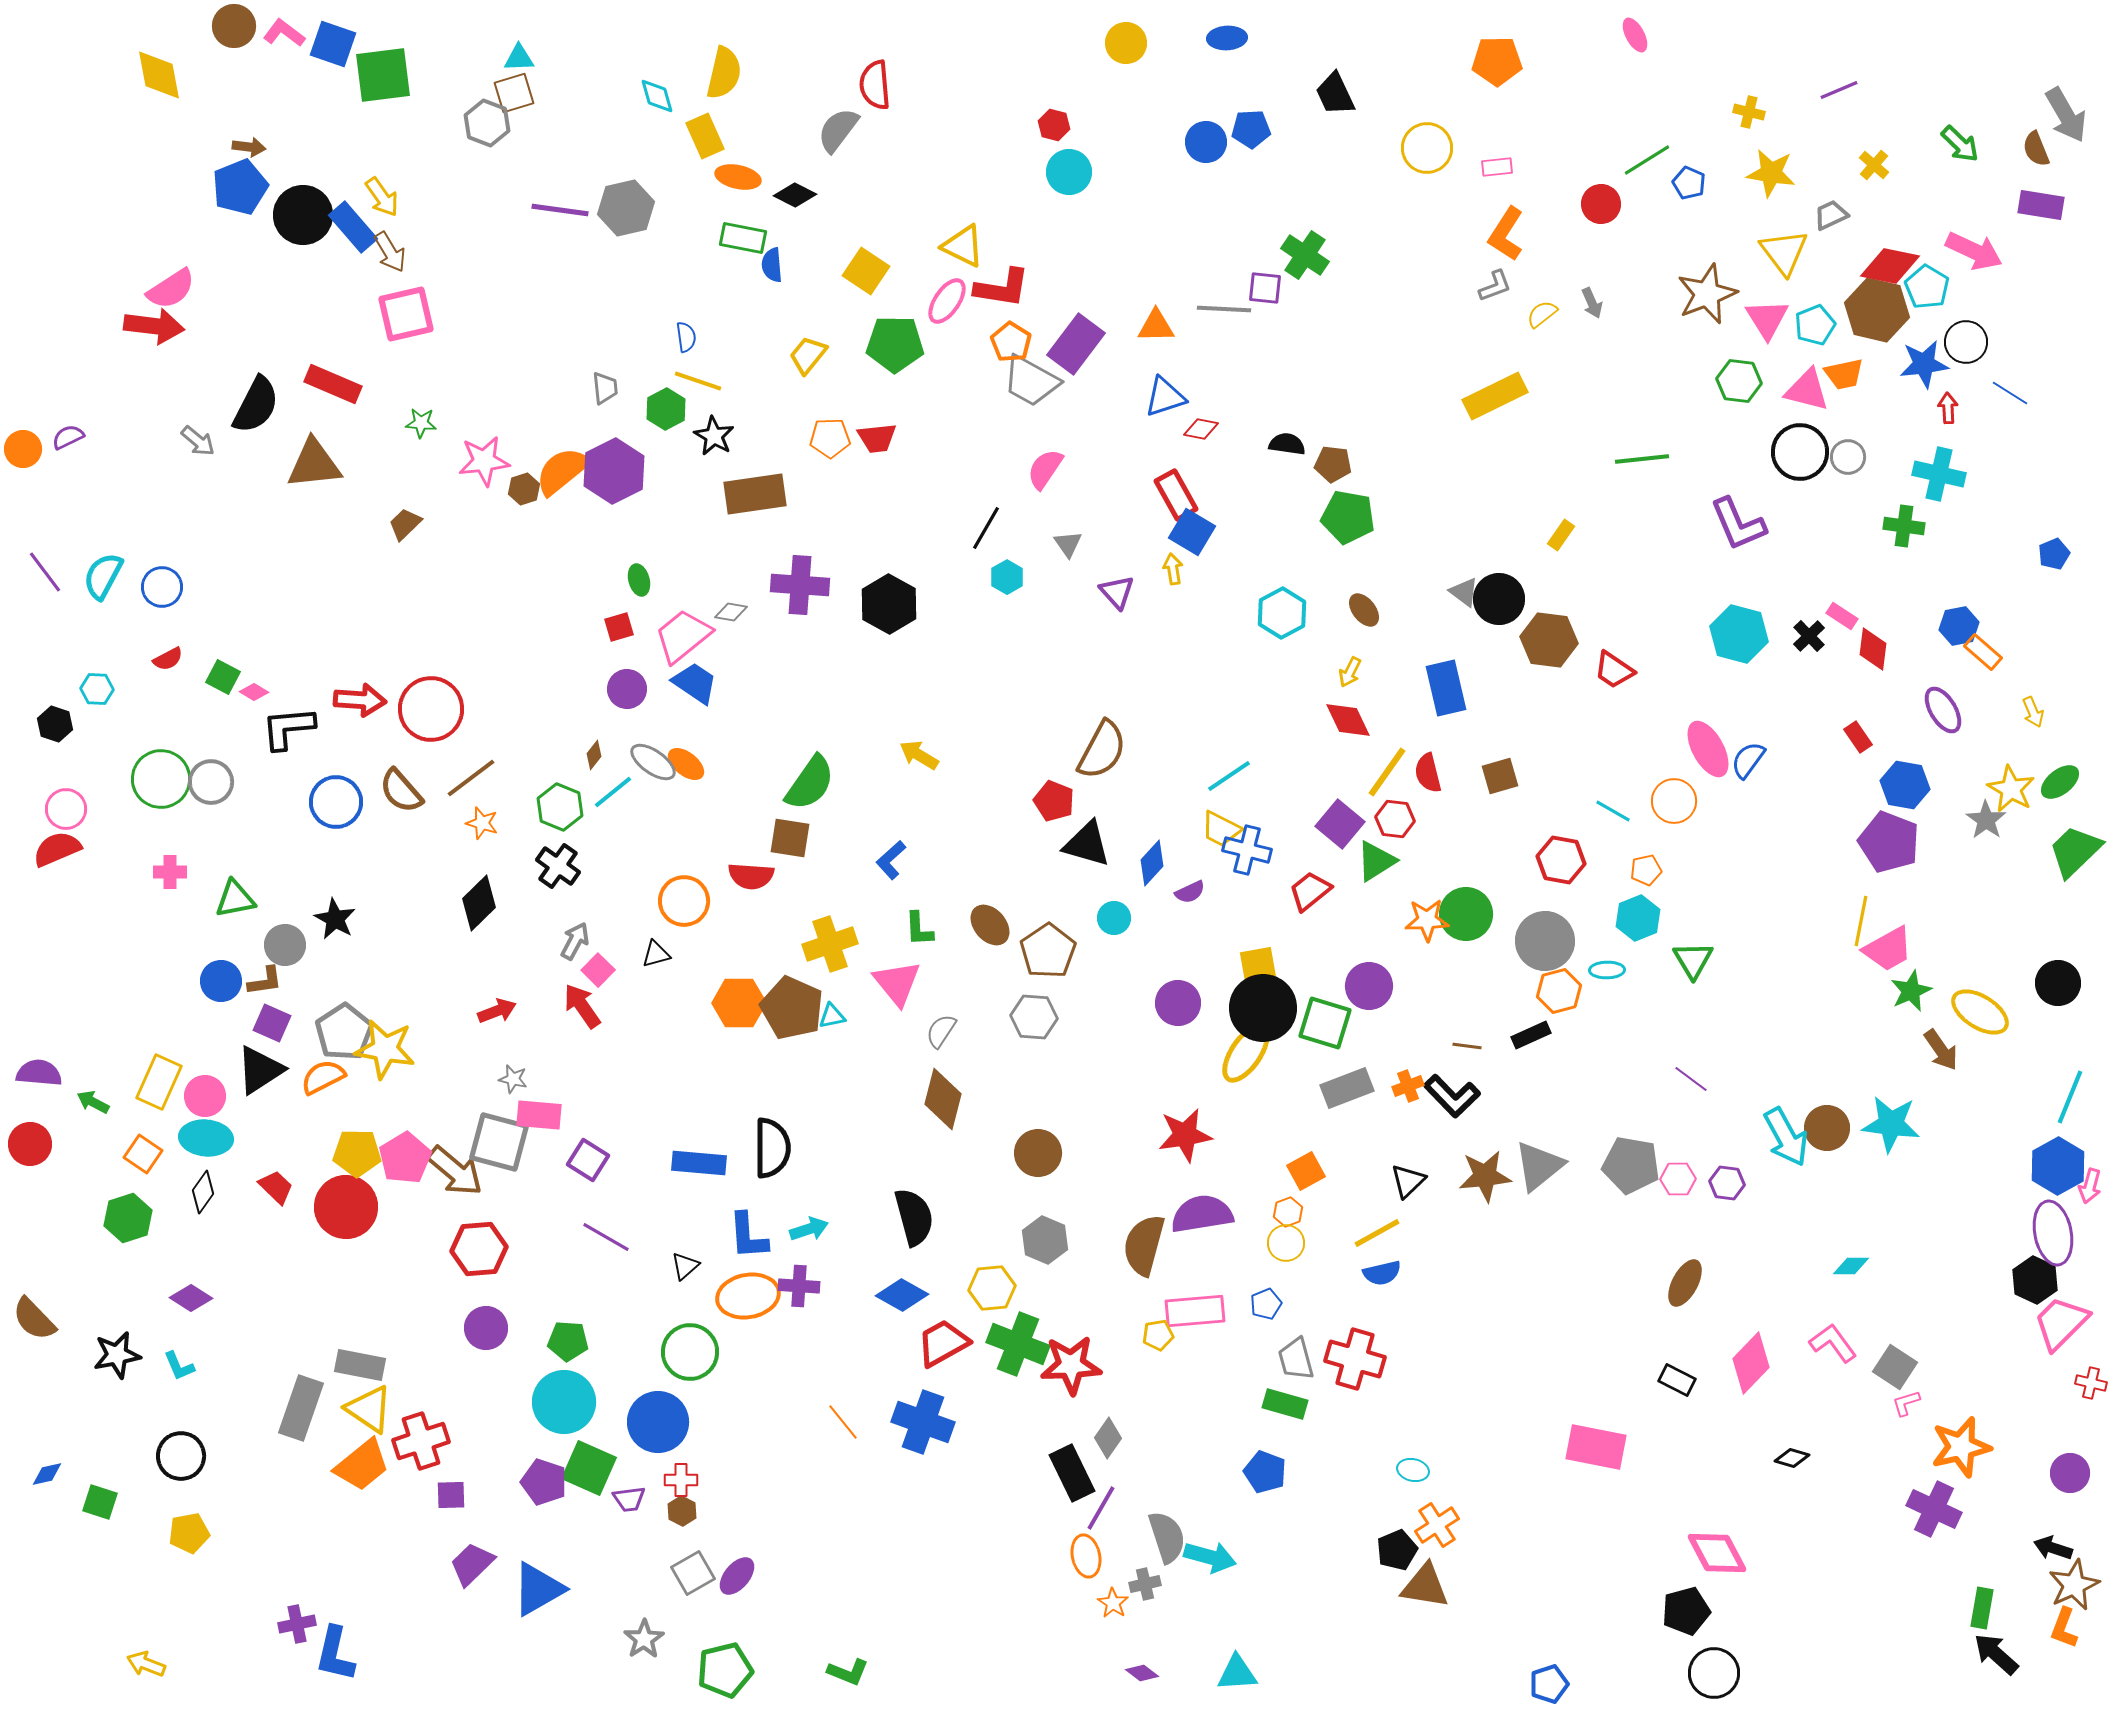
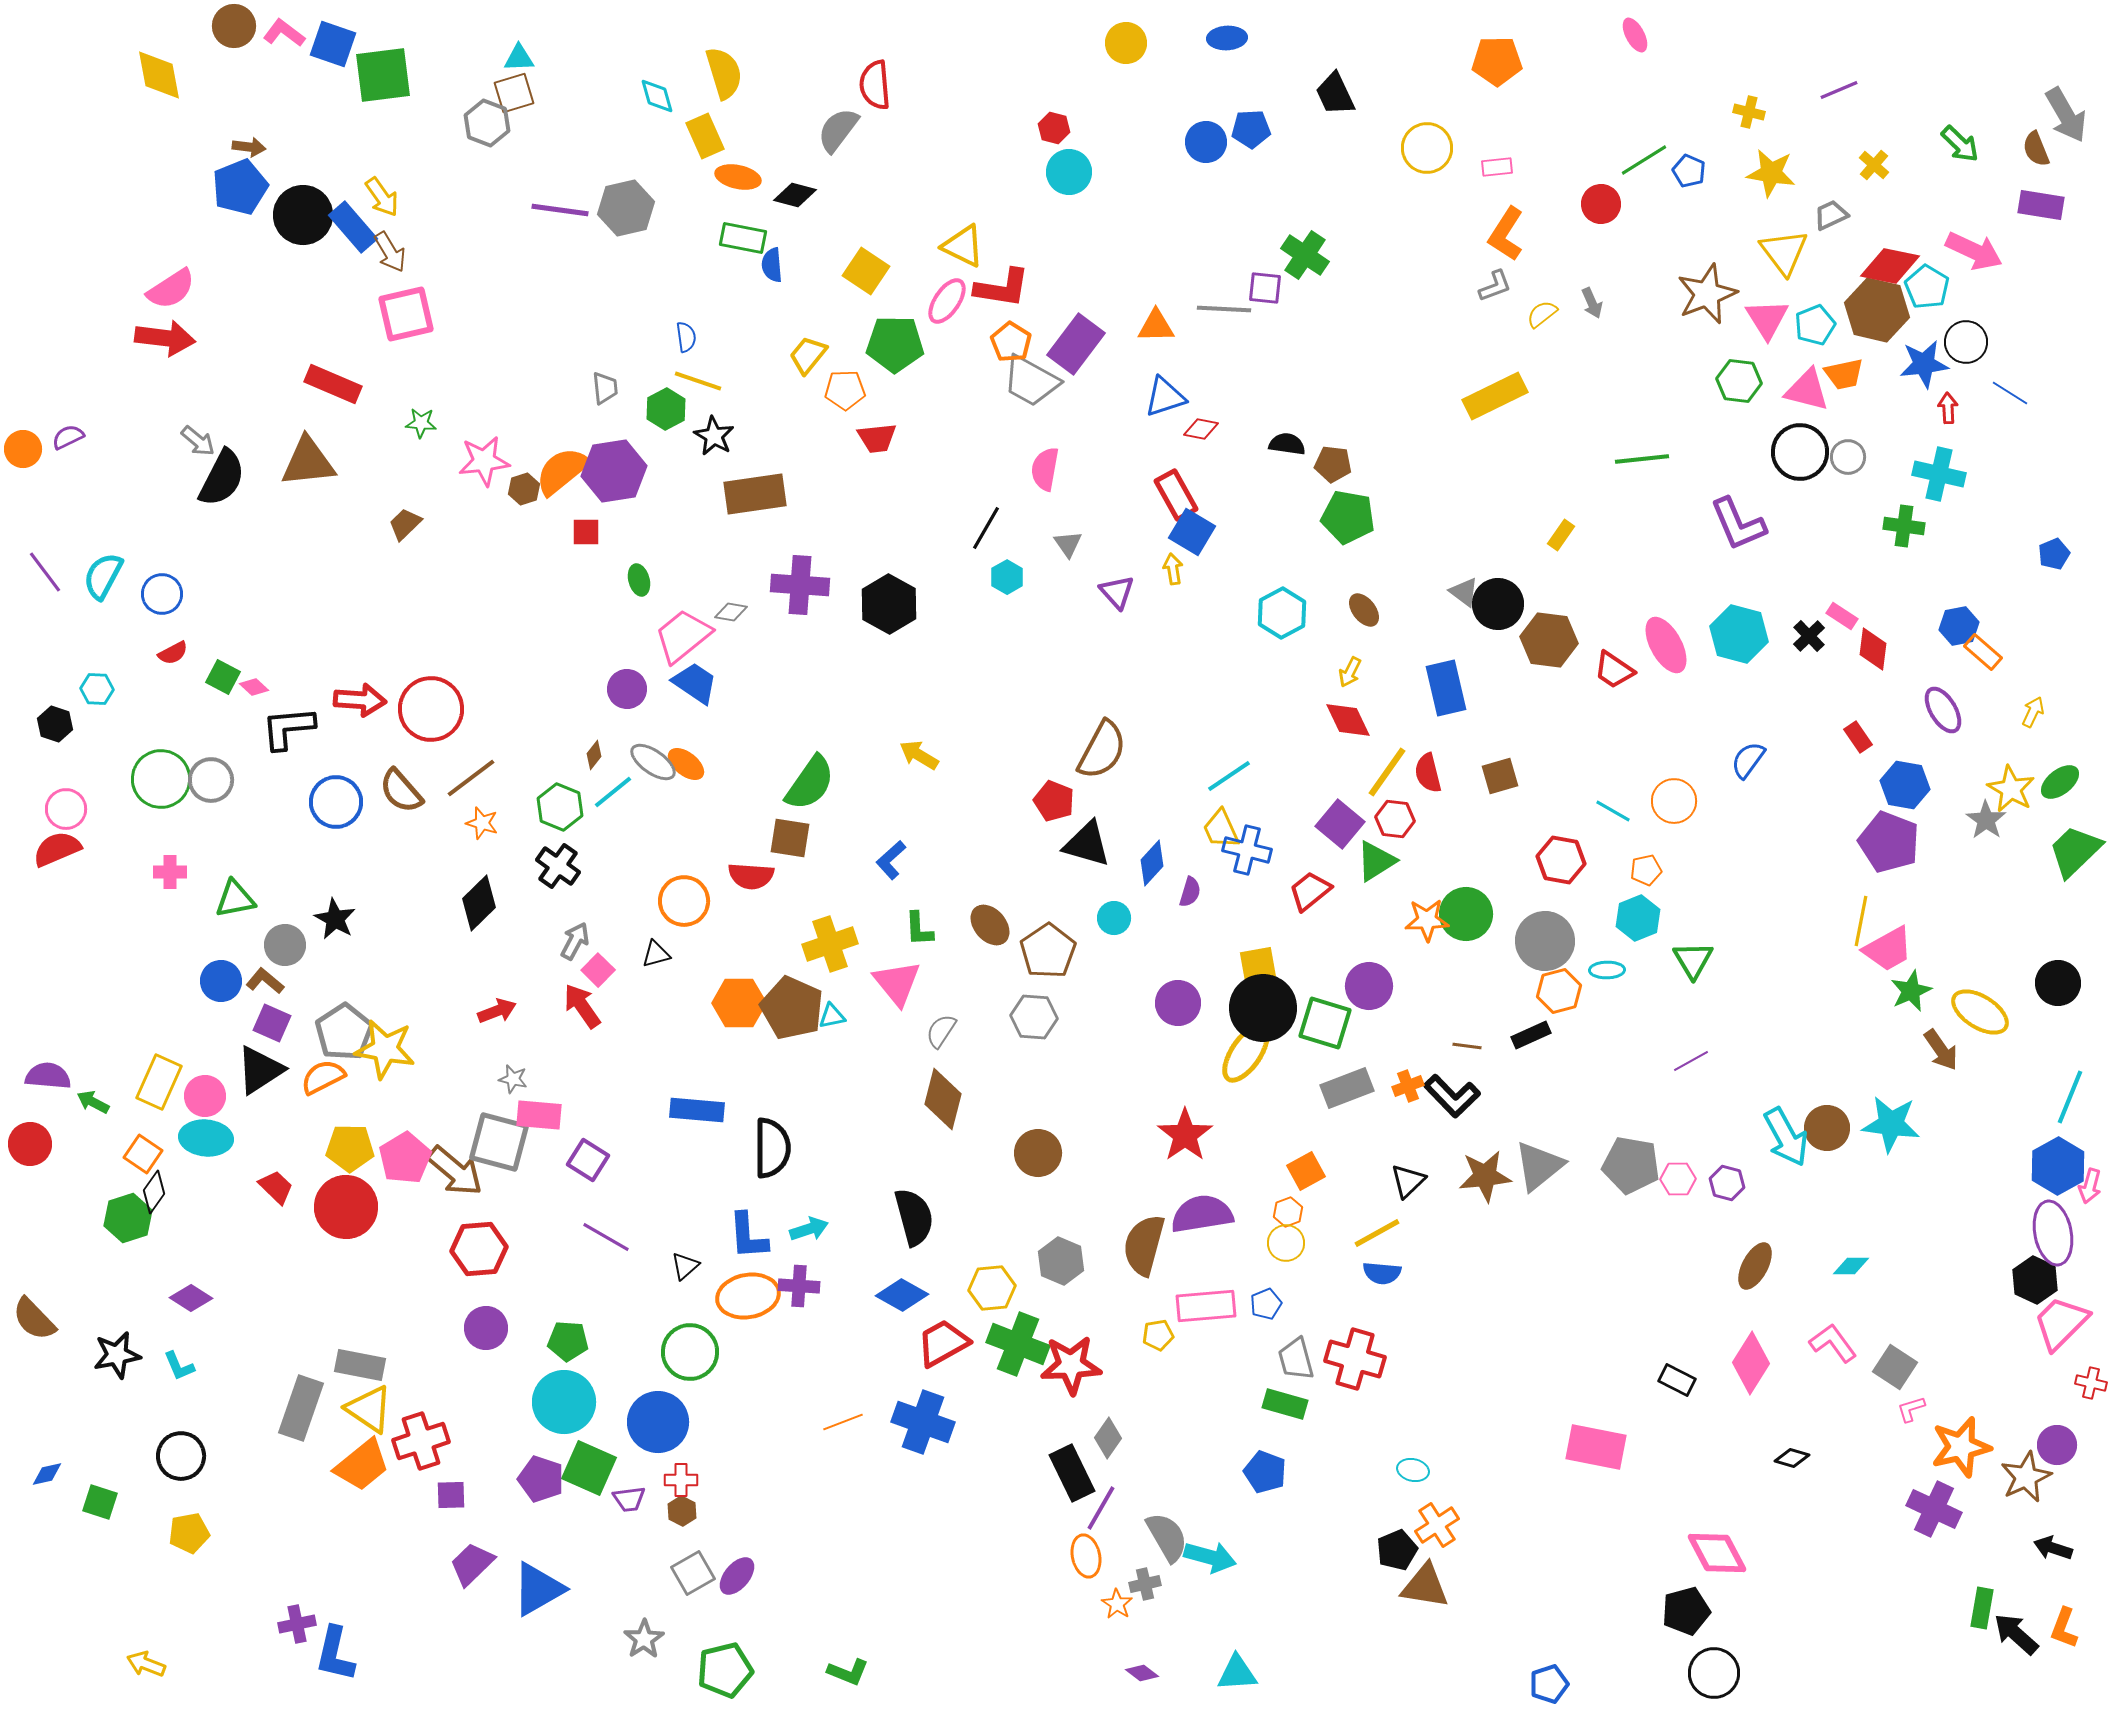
yellow semicircle at (724, 73): rotated 30 degrees counterclockwise
red hexagon at (1054, 125): moved 3 px down
green line at (1647, 160): moved 3 px left
blue pentagon at (1689, 183): moved 12 px up
black diamond at (795, 195): rotated 12 degrees counterclockwise
red arrow at (154, 326): moved 11 px right, 12 px down
black semicircle at (256, 405): moved 34 px left, 73 px down
orange pentagon at (830, 438): moved 15 px right, 48 px up
brown triangle at (314, 464): moved 6 px left, 2 px up
pink semicircle at (1045, 469): rotated 24 degrees counterclockwise
purple hexagon at (614, 471): rotated 18 degrees clockwise
blue circle at (162, 587): moved 7 px down
black circle at (1499, 599): moved 1 px left, 5 px down
red square at (619, 627): moved 33 px left, 95 px up; rotated 16 degrees clockwise
red semicircle at (168, 659): moved 5 px right, 6 px up
pink diamond at (254, 692): moved 5 px up; rotated 12 degrees clockwise
yellow arrow at (2033, 712): rotated 132 degrees counterclockwise
pink ellipse at (1708, 749): moved 42 px left, 104 px up
gray circle at (211, 782): moved 2 px up
yellow trapezoid at (1221, 829): rotated 39 degrees clockwise
purple semicircle at (1190, 892): rotated 48 degrees counterclockwise
brown L-shape at (265, 981): rotated 132 degrees counterclockwise
purple semicircle at (39, 1073): moved 9 px right, 3 px down
purple line at (1691, 1079): moved 18 px up; rotated 66 degrees counterclockwise
red star at (1185, 1135): rotated 26 degrees counterclockwise
yellow pentagon at (357, 1153): moved 7 px left, 5 px up
blue rectangle at (699, 1163): moved 2 px left, 53 px up
purple hexagon at (1727, 1183): rotated 8 degrees clockwise
black diamond at (203, 1192): moved 49 px left
gray hexagon at (1045, 1240): moved 16 px right, 21 px down
blue semicircle at (1382, 1273): rotated 18 degrees clockwise
brown ellipse at (1685, 1283): moved 70 px right, 17 px up
pink rectangle at (1195, 1311): moved 11 px right, 5 px up
pink diamond at (1751, 1363): rotated 12 degrees counterclockwise
pink L-shape at (1906, 1403): moved 5 px right, 6 px down
orange line at (843, 1422): rotated 72 degrees counterclockwise
purple circle at (2070, 1473): moved 13 px left, 28 px up
purple pentagon at (544, 1482): moved 3 px left, 3 px up
gray semicircle at (1167, 1537): rotated 12 degrees counterclockwise
brown star at (2074, 1585): moved 48 px left, 108 px up
orange star at (1113, 1603): moved 4 px right, 1 px down
black arrow at (1996, 1654): moved 20 px right, 20 px up
